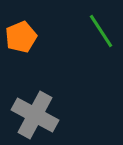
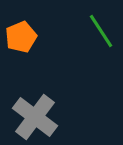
gray cross: moved 2 px down; rotated 9 degrees clockwise
